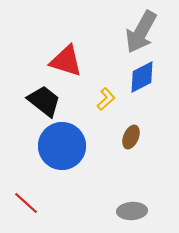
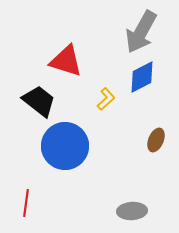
black trapezoid: moved 5 px left
brown ellipse: moved 25 px right, 3 px down
blue circle: moved 3 px right
red line: rotated 56 degrees clockwise
